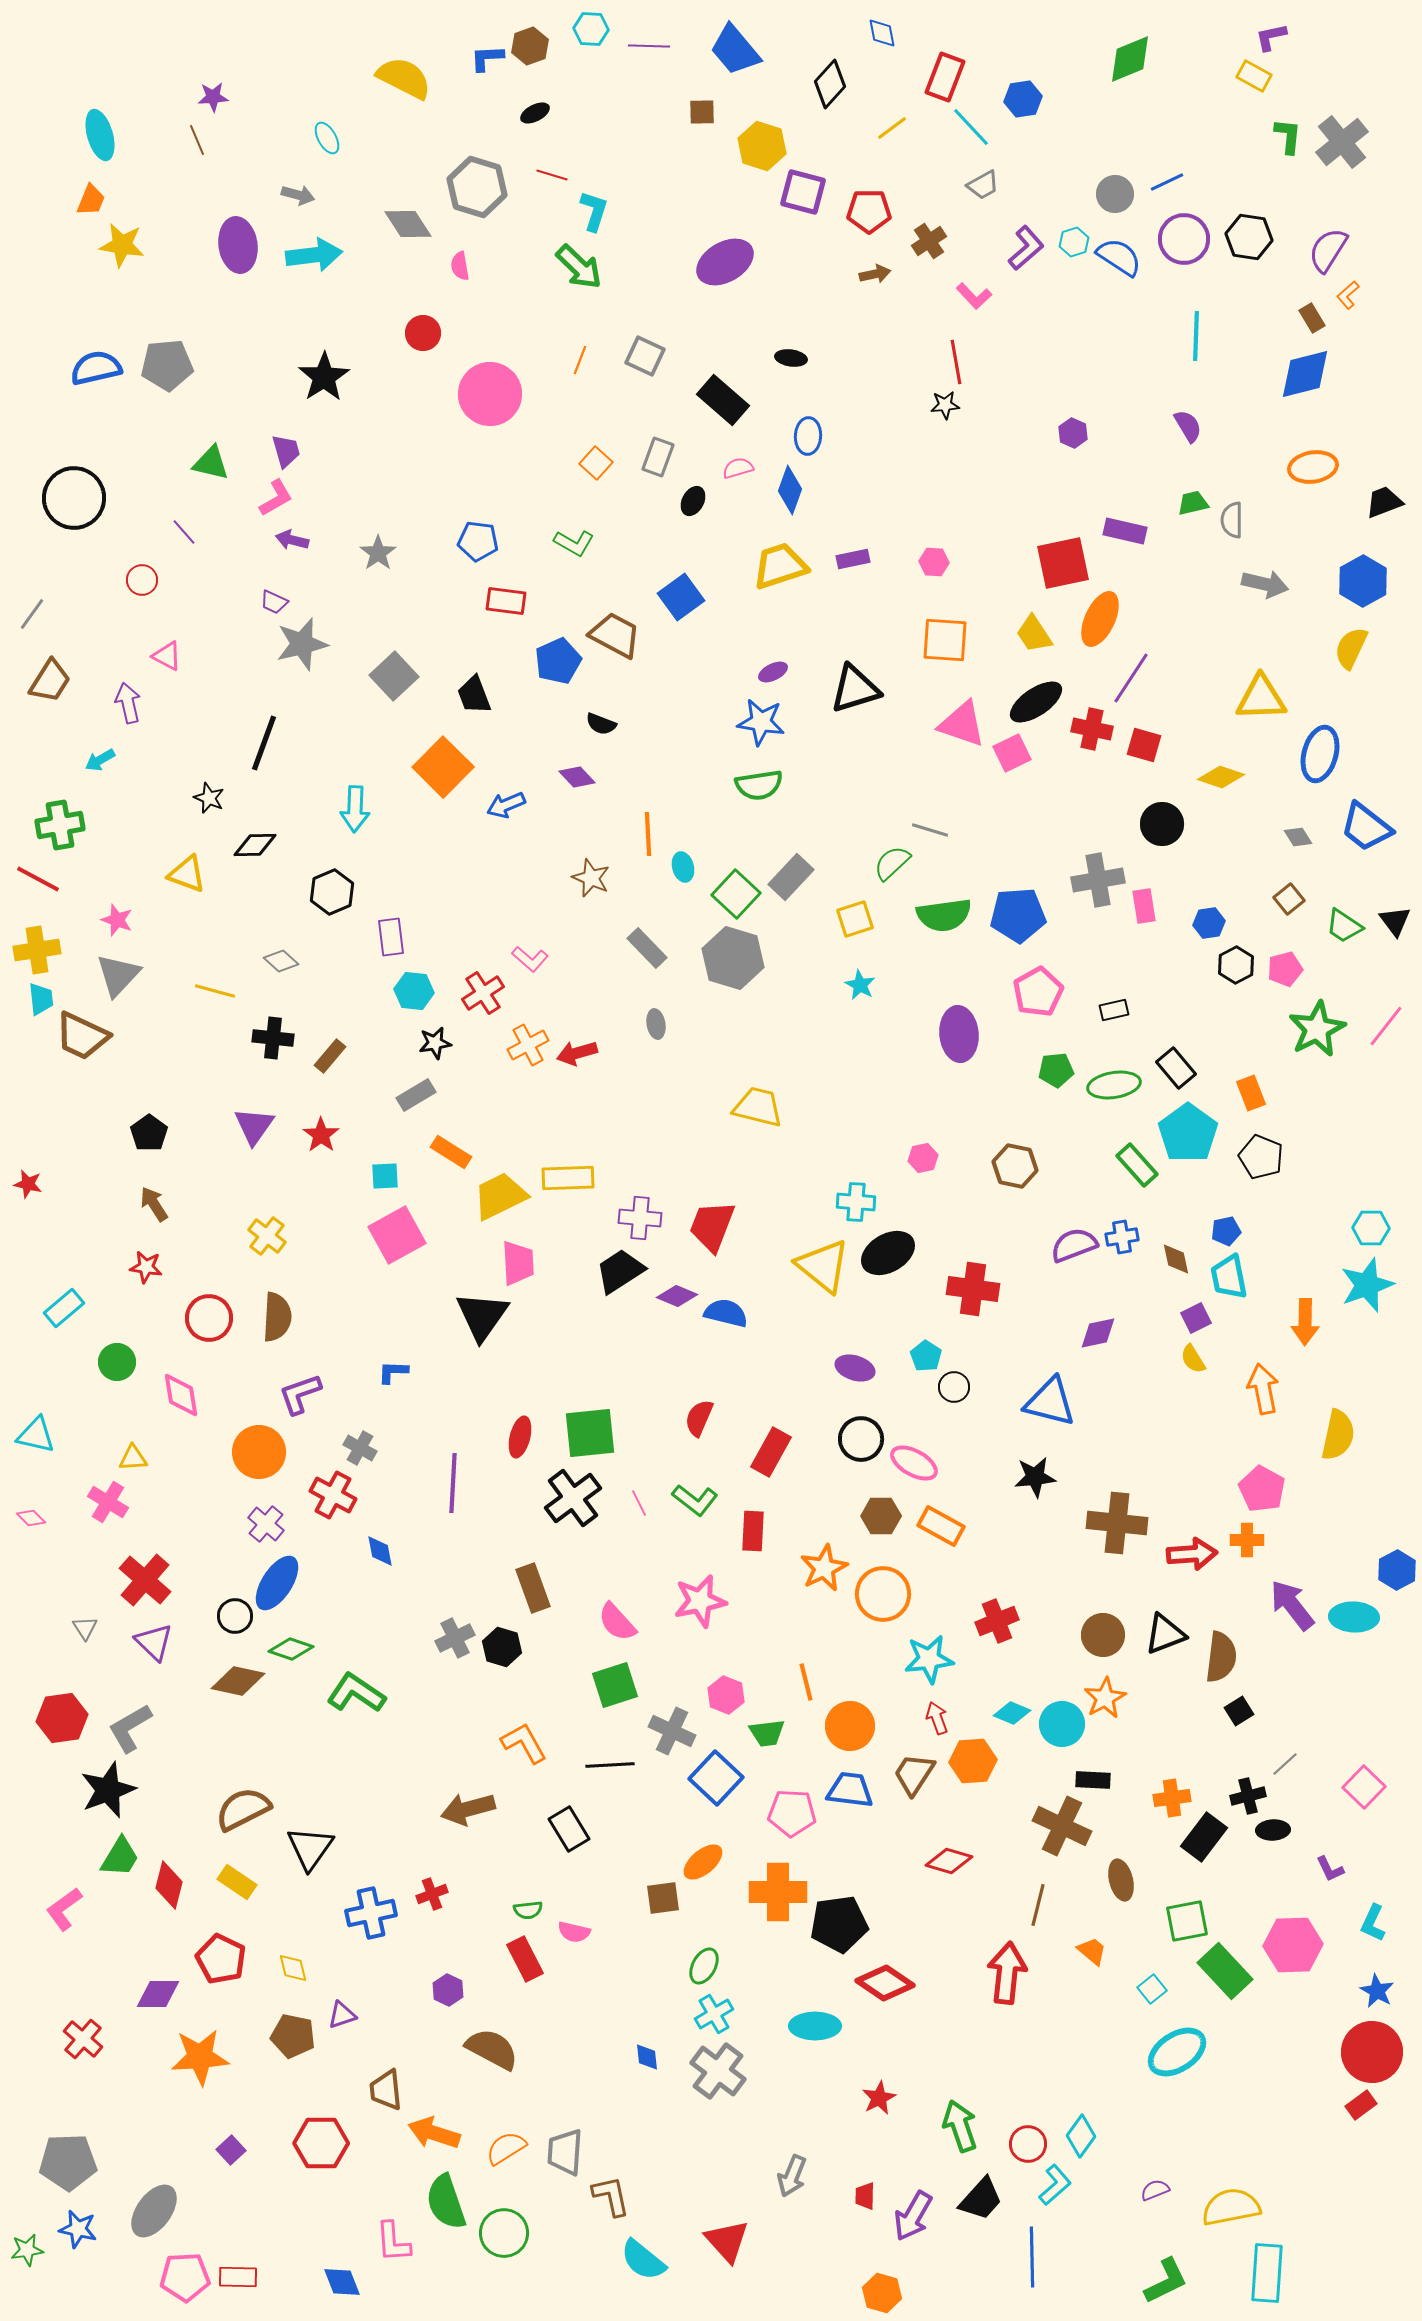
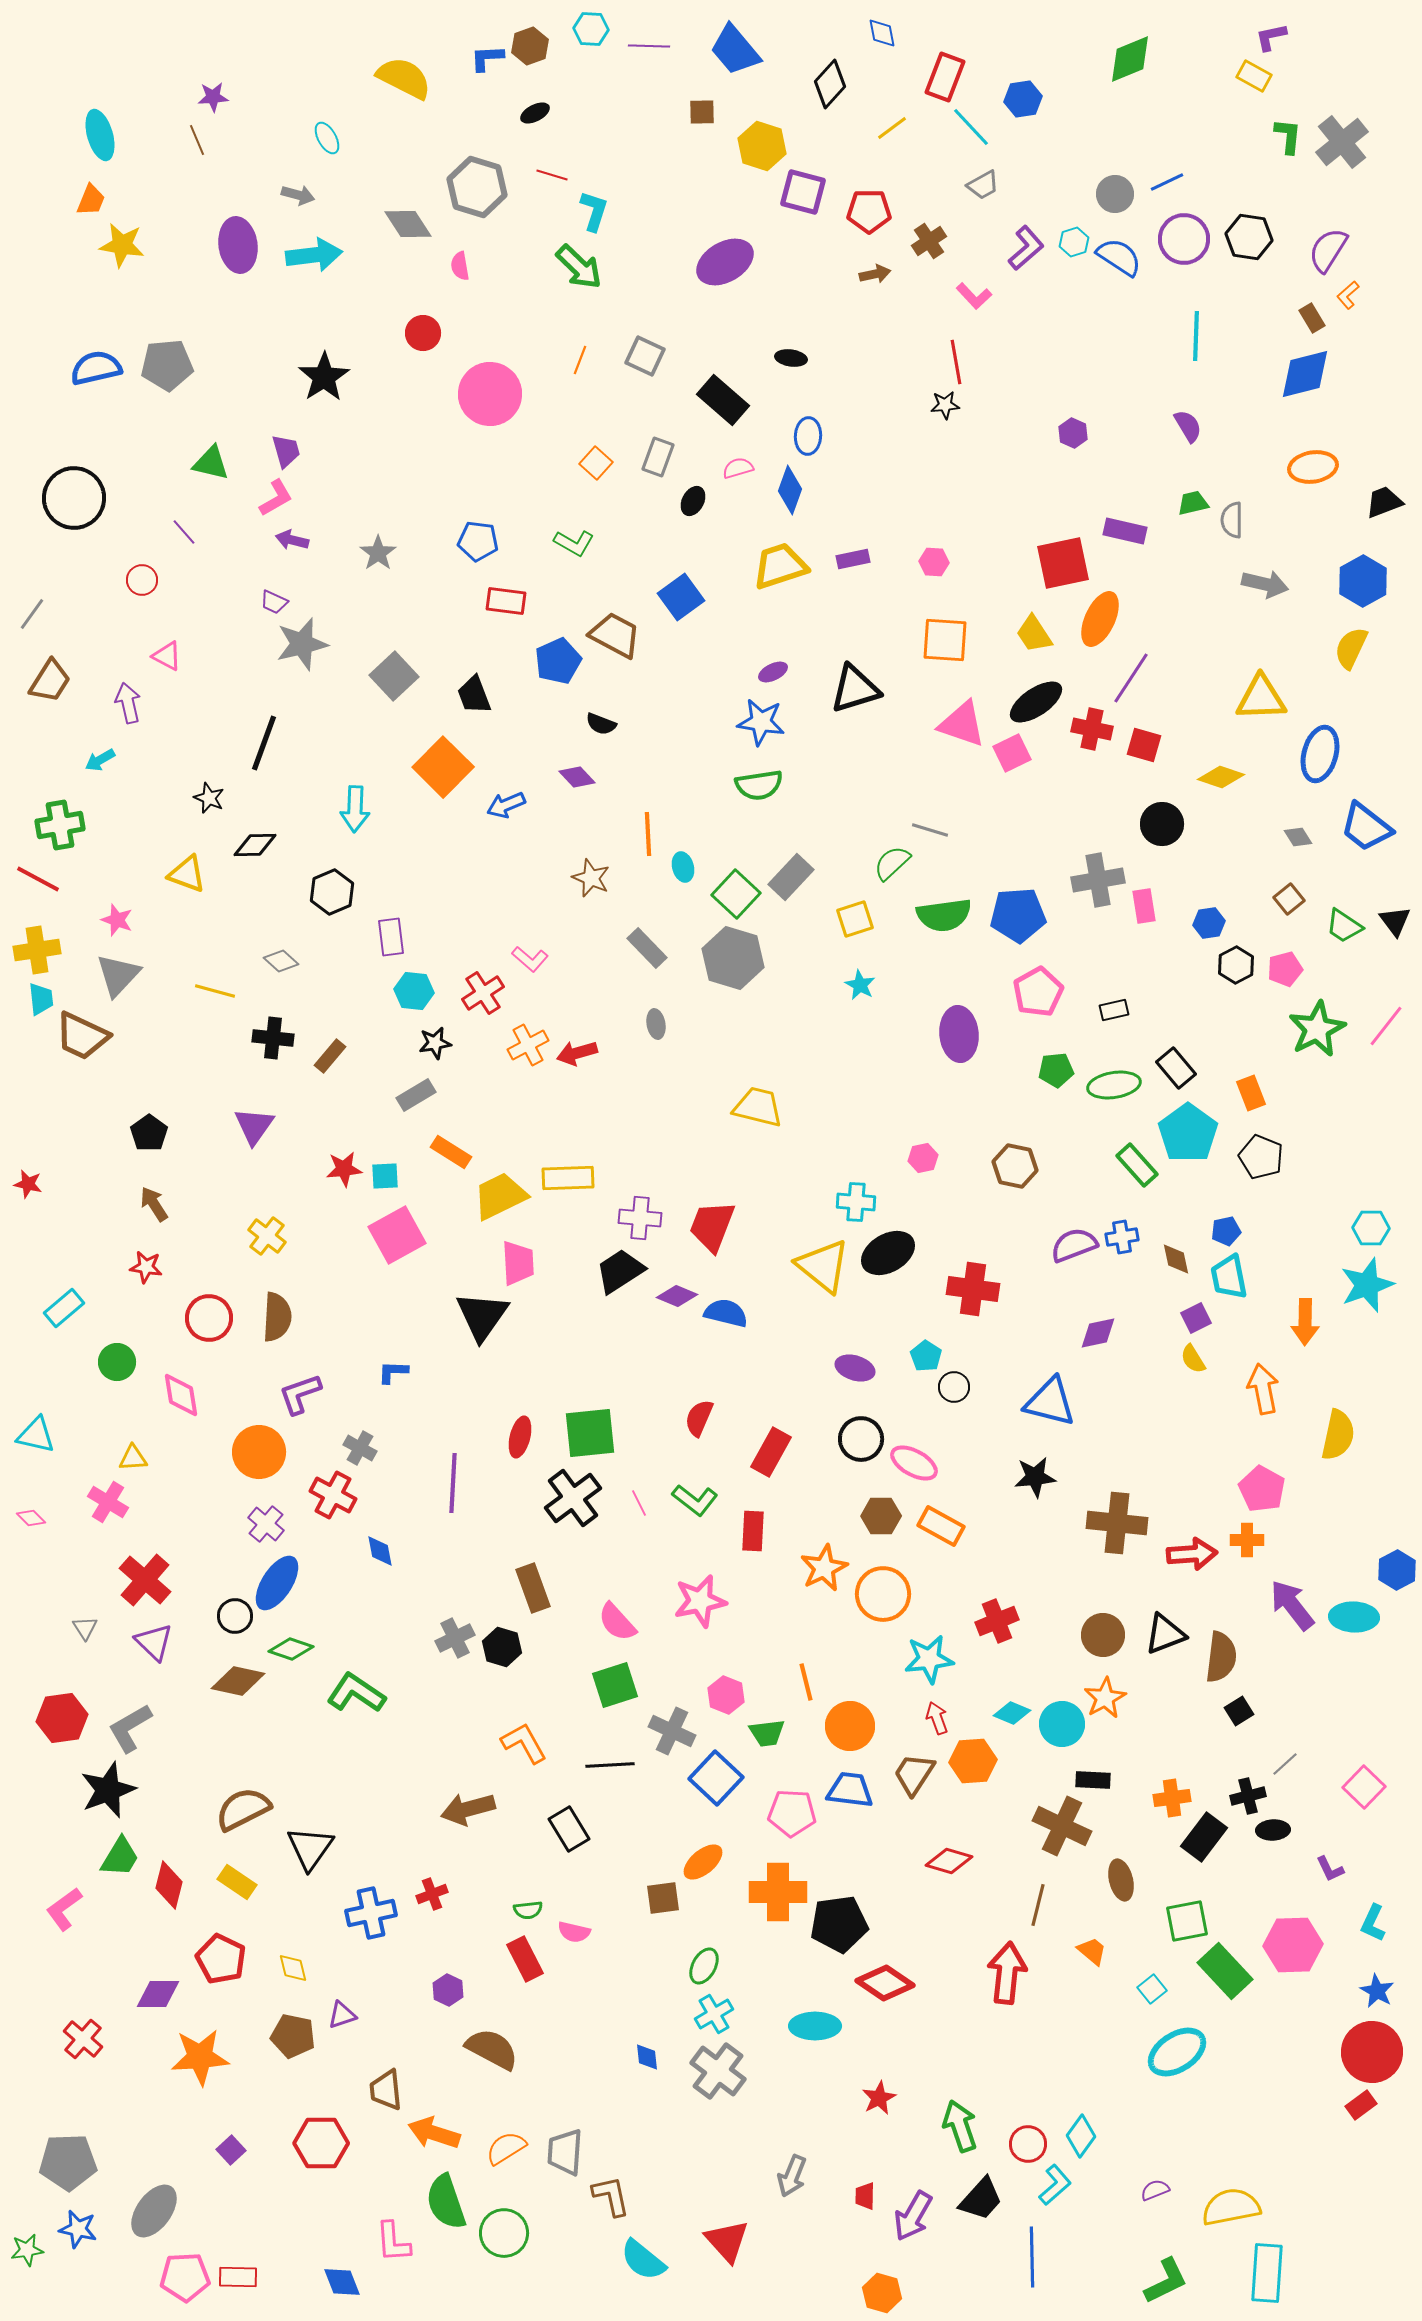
red star at (321, 1135): moved 23 px right, 34 px down; rotated 30 degrees clockwise
